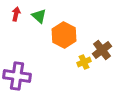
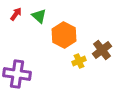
red arrow: rotated 24 degrees clockwise
yellow cross: moved 5 px left, 1 px up
purple cross: moved 2 px up
